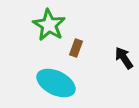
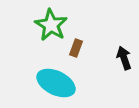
green star: moved 2 px right
black arrow: rotated 15 degrees clockwise
